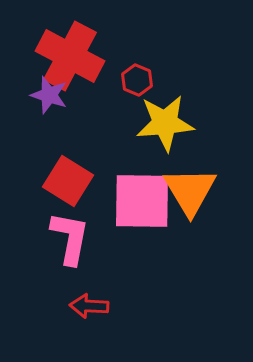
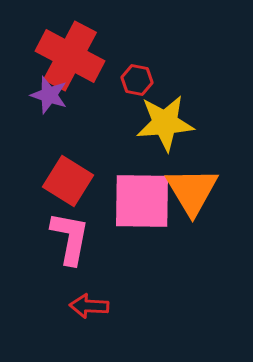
red hexagon: rotated 12 degrees counterclockwise
orange triangle: moved 2 px right
